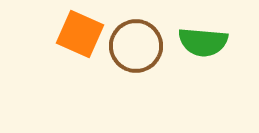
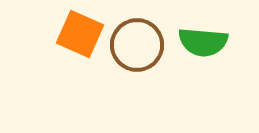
brown circle: moved 1 px right, 1 px up
